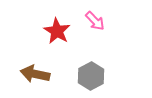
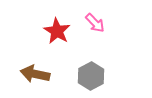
pink arrow: moved 2 px down
